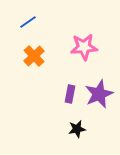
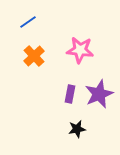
pink star: moved 4 px left, 3 px down; rotated 12 degrees clockwise
